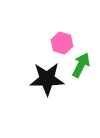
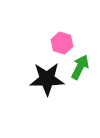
green arrow: moved 1 px left, 2 px down
